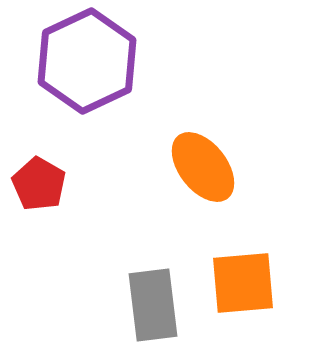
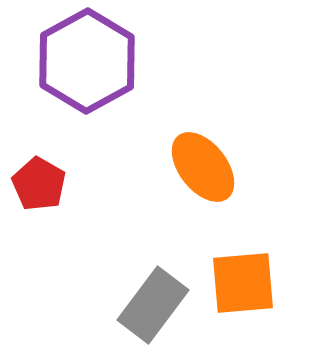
purple hexagon: rotated 4 degrees counterclockwise
gray rectangle: rotated 44 degrees clockwise
